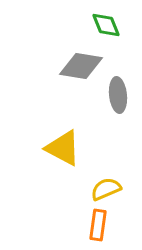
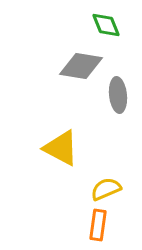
yellow triangle: moved 2 px left
